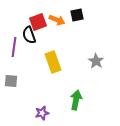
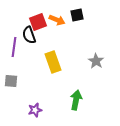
purple star: moved 7 px left, 3 px up
